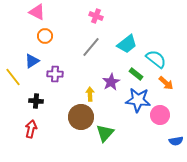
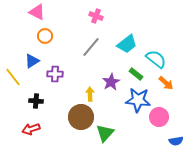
pink circle: moved 1 px left, 2 px down
red arrow: rotated 120 degrees counterclockwise
